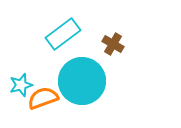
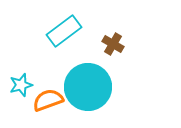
cyan rectangle: moved 1 px right, 3 px up
cyan circle: moved 6 px right, 6 px down
orange semicircle: moved 5 px right, 2 px down
